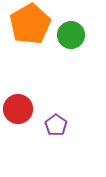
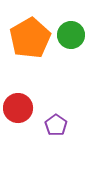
orange pentagon: moved 14 px down
red circle: moved 1 px up
